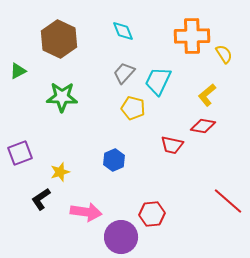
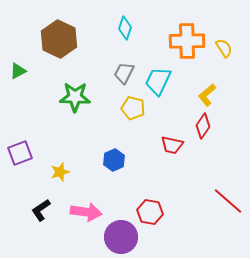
cyan diamond: moved 2 px right, 3 px up; rotated 40 degrees clockwise
orange cross: moved 5 px left, 5 px down
yellow semicircle: moved 6 px up
gray trapezoid: rotated 15 degrees counterclockwise
green star: moved 13 px right
red diamond: rotated 65 degrees counterclockwise
black L-shape: moved 11 px down
red hexagon: moved 2 px left, 2 px up; rotated 15 degrees clockwise
